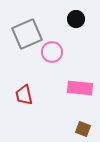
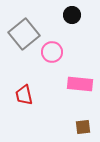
black circle: moved 4 px left, 4 px up
gray square: moved 3 px left; rotated 16 degrees counterclockwise
pink rectangle: moved 4 px up
brown square: moved 2 px up; rotated 28 degrees counterclockwise
